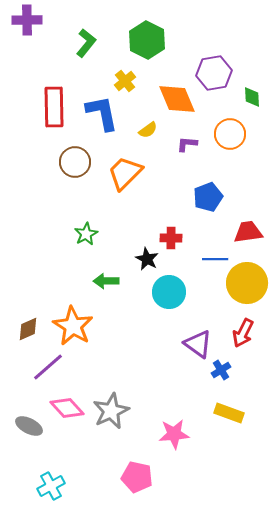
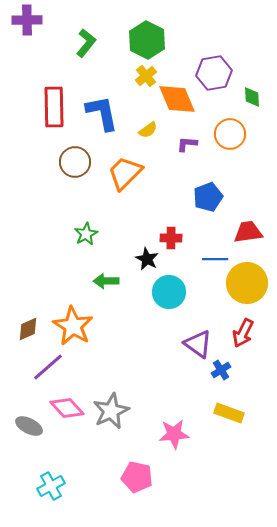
yellow cross: moved 21 px right, 5 px up
